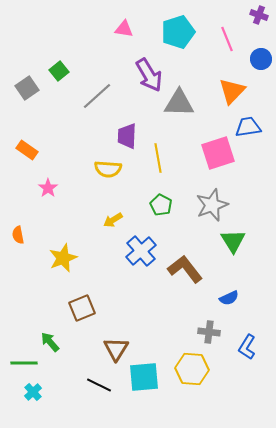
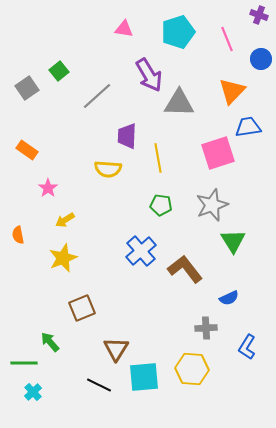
green pentagon: rotated 20 degrees counterclockwise
yellow arrow: moved 48 px left
gray cross: moved 3 px left, 4 px up; rotated 10 degrees counterclockwise
